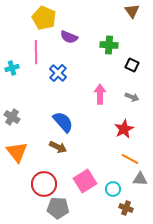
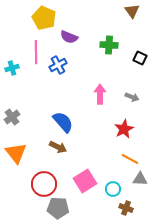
black square: moved 8 px right, 7 px up
blue cross: moved 8 px up; rotated 18 degrees clockwise
gray cross: rotated 21 degrees clockwise
orange triangle: moved 1 px left, 1 px down
